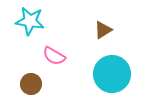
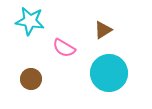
pink semicircle: moved 10 px right, 8 px up
cyan circle: moved 3 px left, 1 px up
brown circle: moved 5 px up
